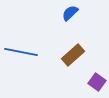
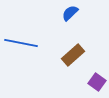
blue line: moved 9 px up
